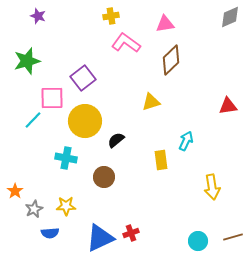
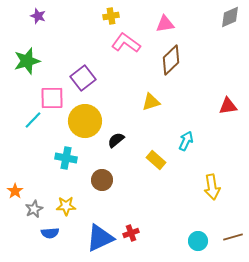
yellow rectangle: moved 5 px left; rotated 42 degrees counterclockwise
brown circle: moved 2 px left, 3 px down
